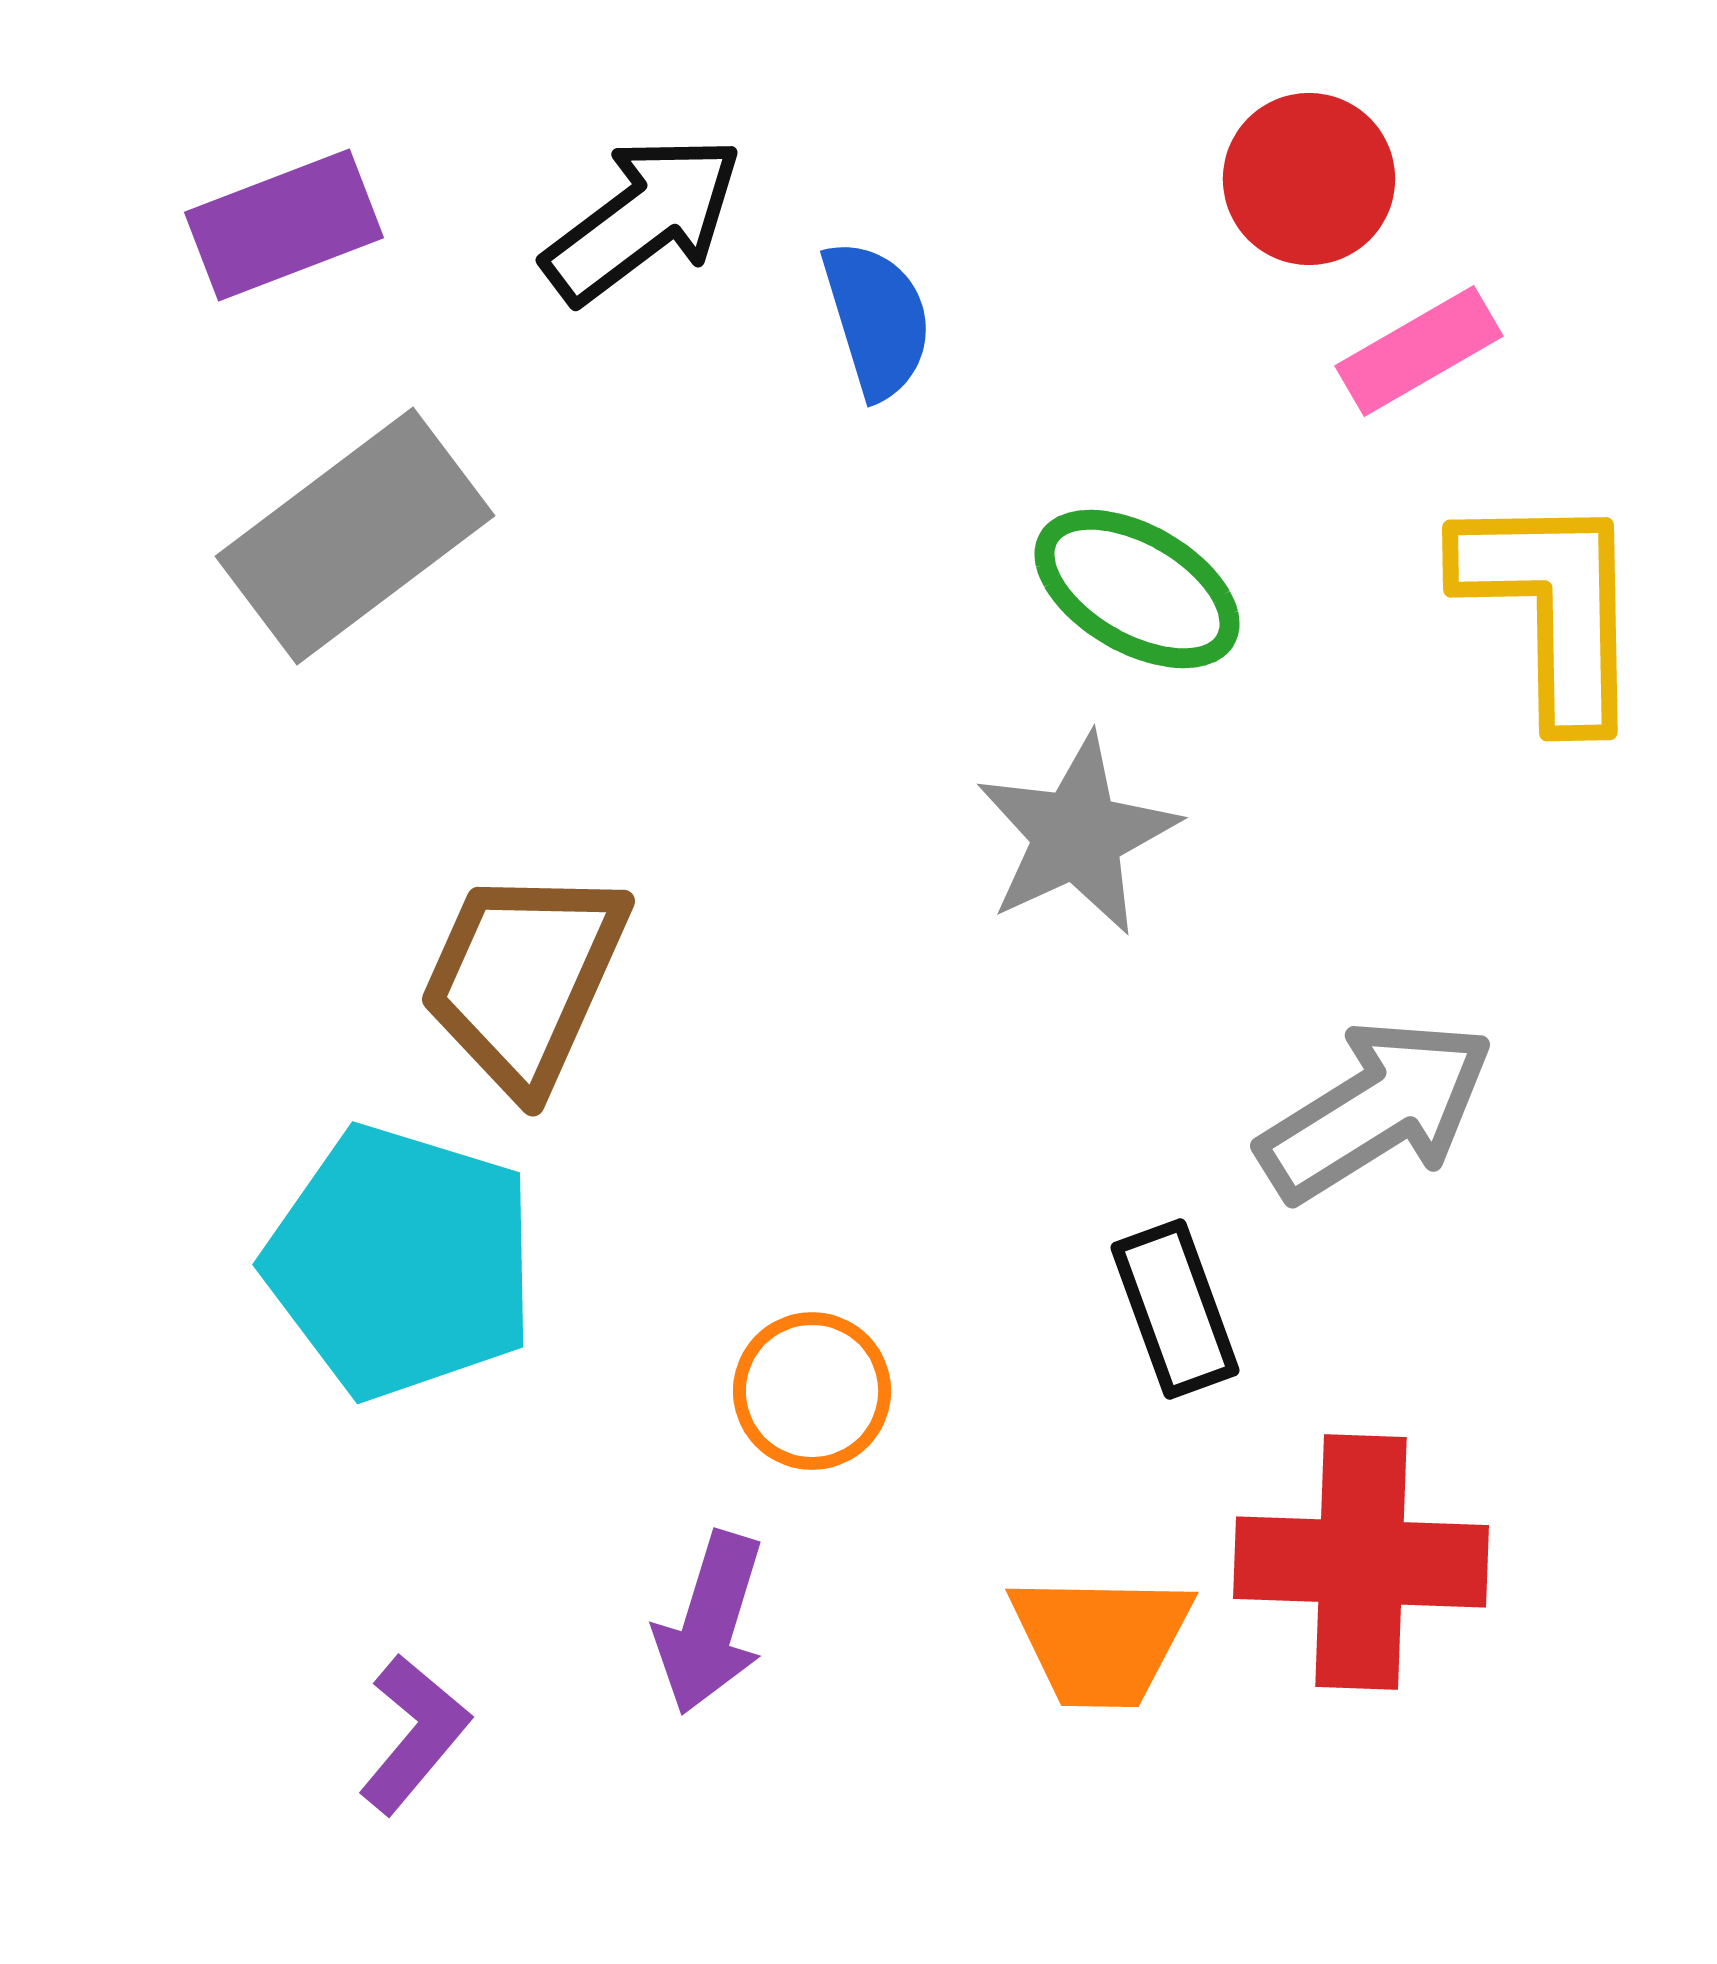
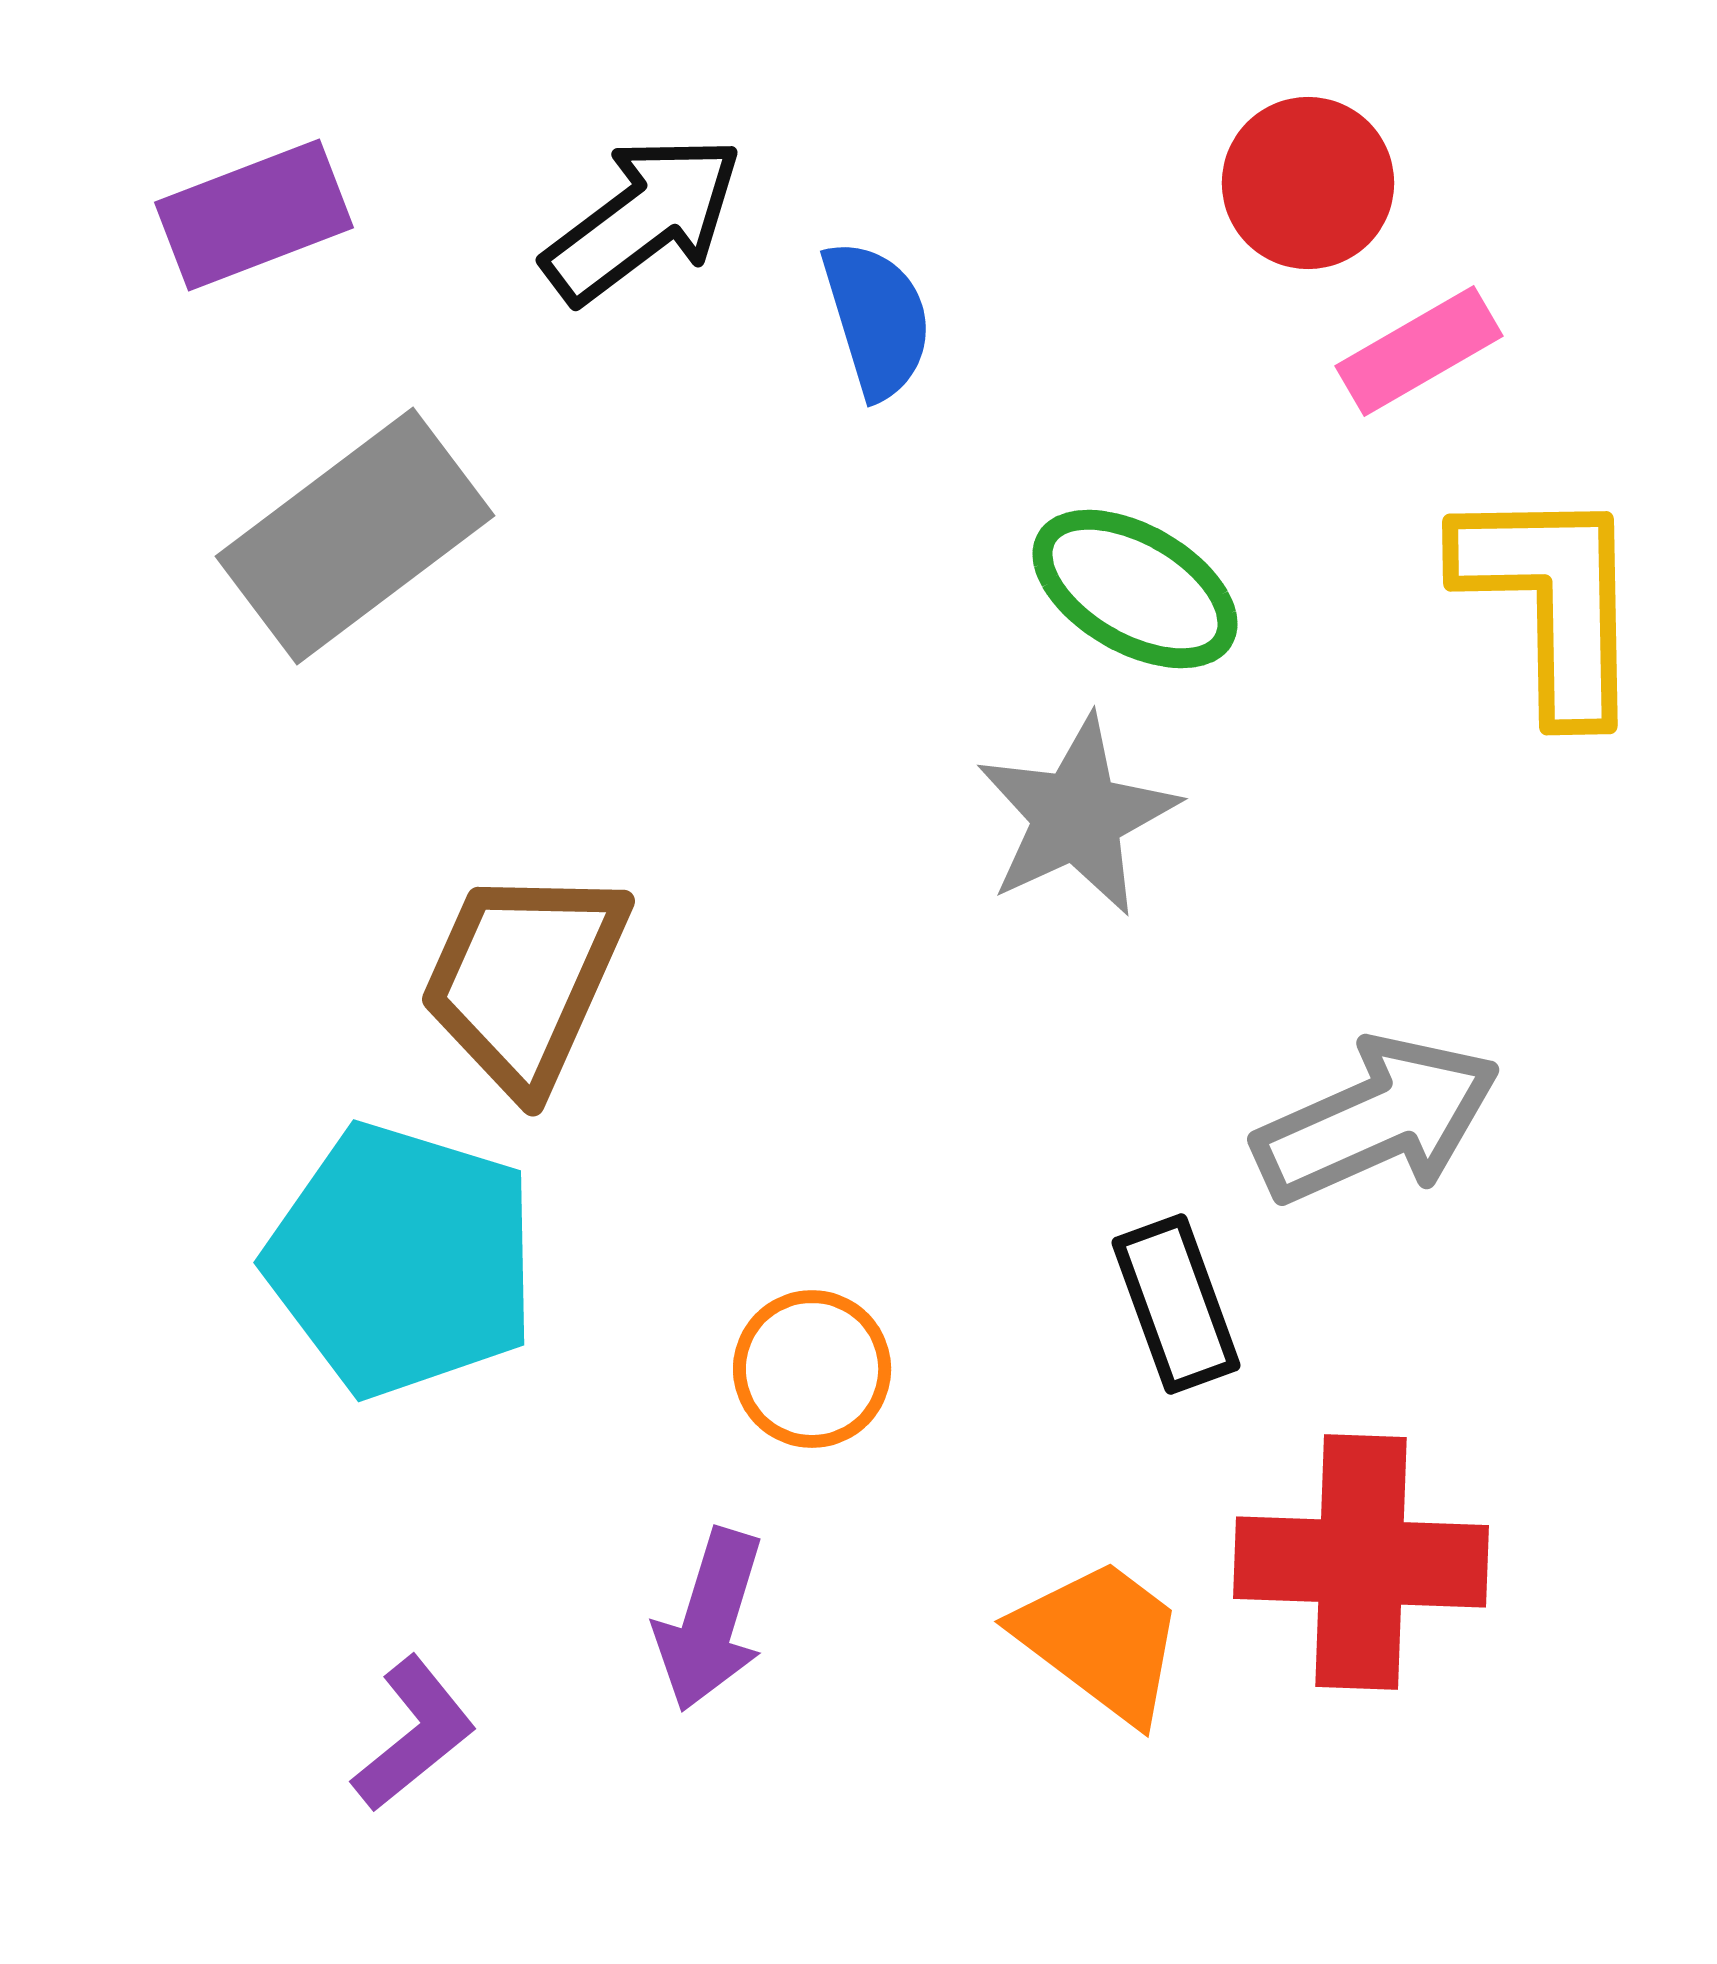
red circle: moved 1 px left, 4 px down
purple rectangle: moved 30 px left, 10 px up
green ellipse: moved 2 px left
yellow L-shape: moved 6 px up
gray star: moved 19 px up
gray arrow: moved 1 px right, 10 px down; rotated 8 degrees clockwise
cyan pentagon: moved 1 px right, 2 px up
black rectangle: moved 1 px right, 5 px up
orange circle: moved 22 px up
purple arrow: moved 3 px up
orange trapezoid: rotated 144 degrees counterclockwise
purple L-shape: rotated 11 degrees clockwise
